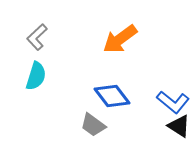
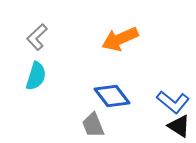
orange arrow: rotated 12 degrees clockwise
gray trapezoid: rotated 32 degrees clockwise
